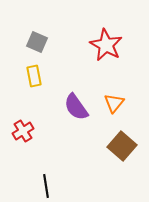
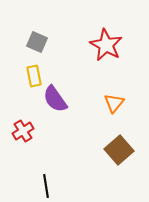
purple semicircle: moved 21 px left, 8 px up
brown square: moved 3 px left, 4 px down; rotated 8 degrees clockwise
